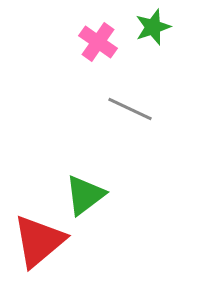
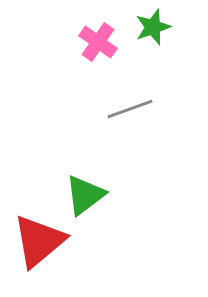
gray line: rotated 45 degrees counterclockwise
